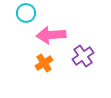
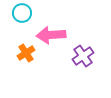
cyan circle: moved 4 px left
orange cross: moved 18 px left, 10 px up
